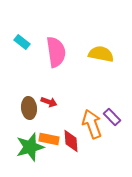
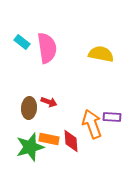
pink semicircle: moved 9 px left, 4 px up
brown ellipse: rotated 10 degrees clockwise
purple rectangle: rotated 42 degrees counterclockwise
